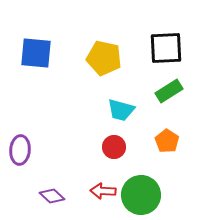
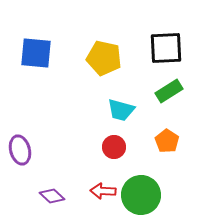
purple ellipse: rotated 20 degrees counterclockwise
